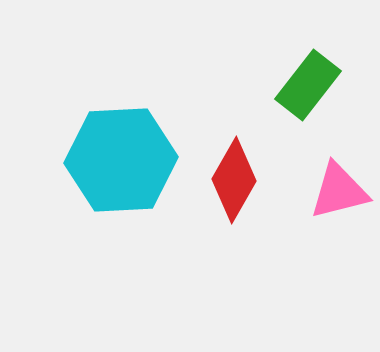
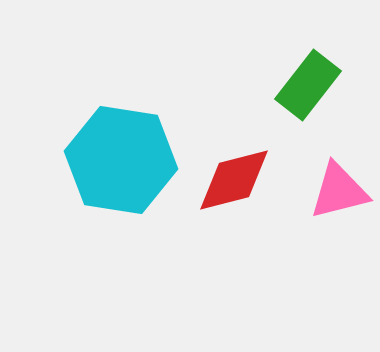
cyan hexagon: rotated 12 degrees clockwise
red diamond: rotated 46 degrees clockwise
